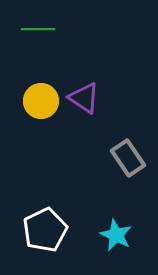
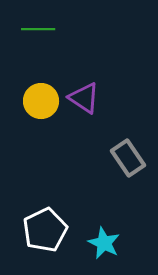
cyan star: moved 12 px left, 8 px down
